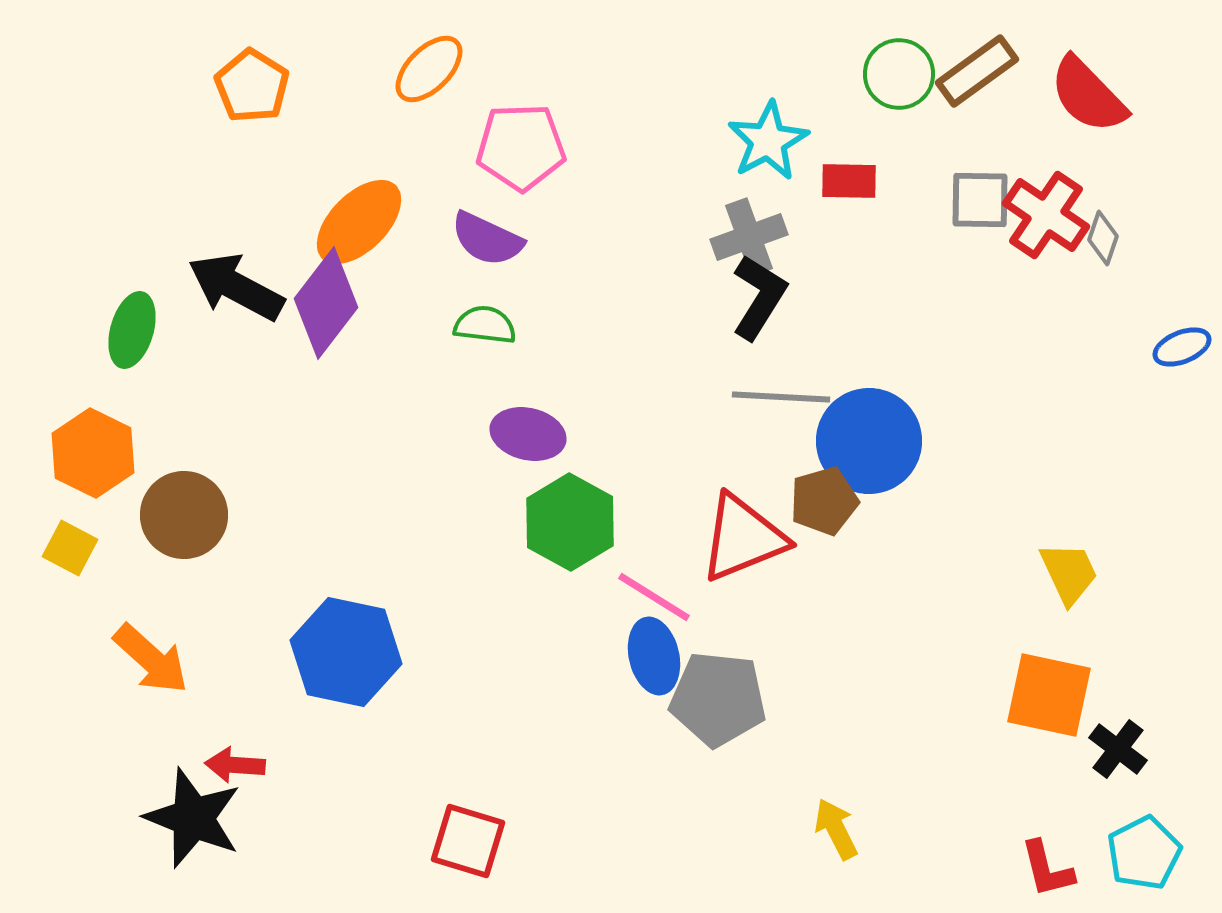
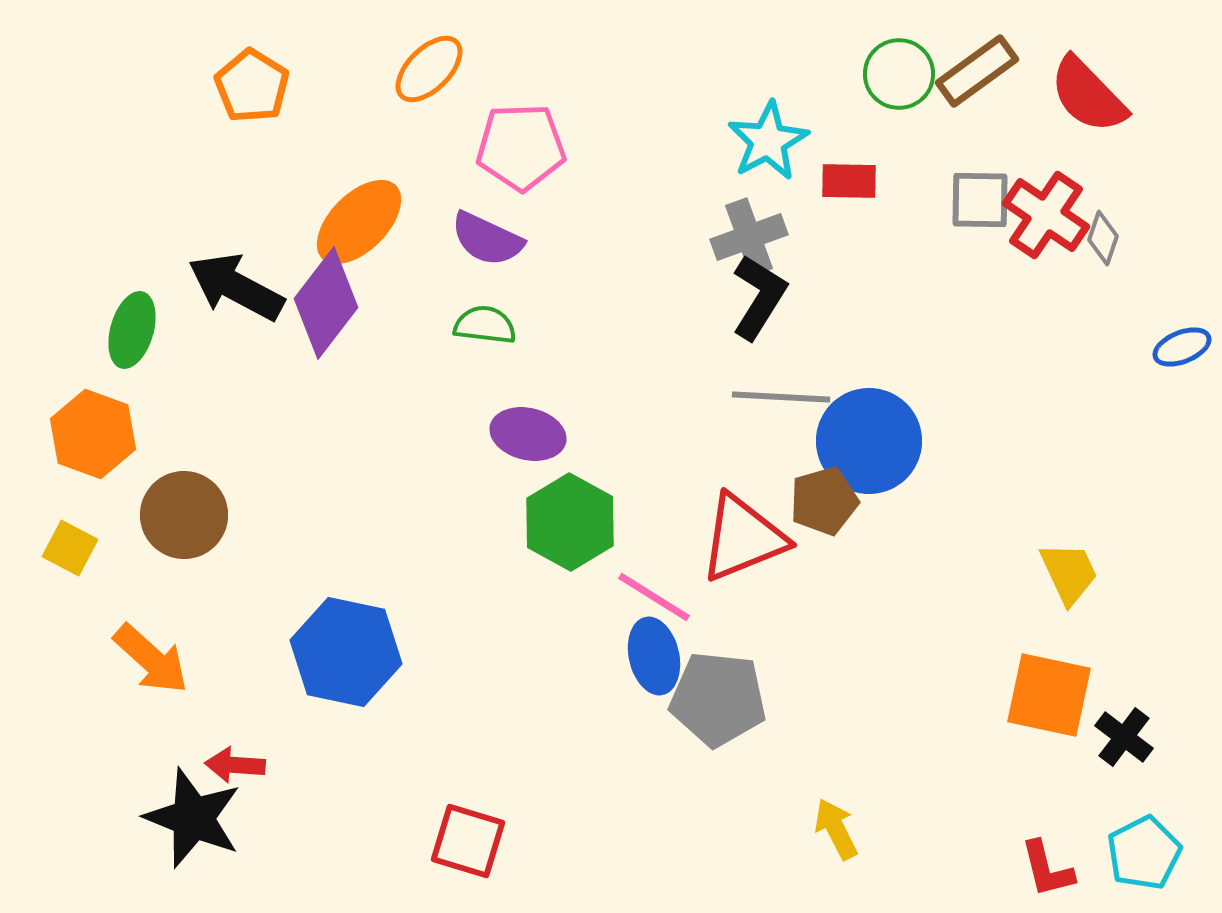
orange hexagon at (93, 453): moved 19 px up; rotated 6 degrees counterclockwise
black cross at (1118, 749): moved 6 px right, 12 px up
